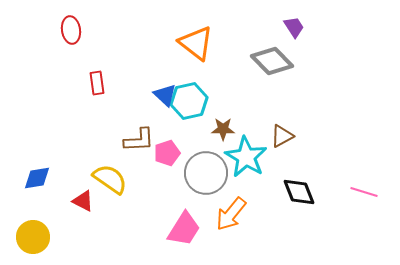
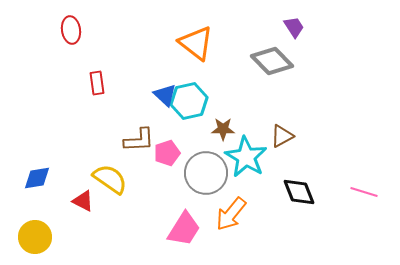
yellow circle: moved 2 px right
